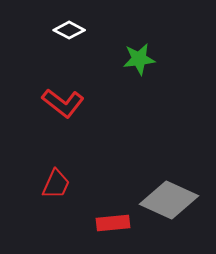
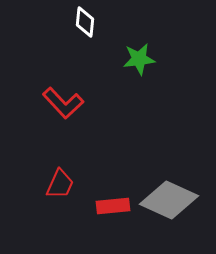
white diamond: moved 16 px right, 8 px up; rotated 68 degrees clockwise
red L-shape: rotated 9 degrees clockwise
red trapezoid: moved 4 px right
red rectangle: moved 17 px up
